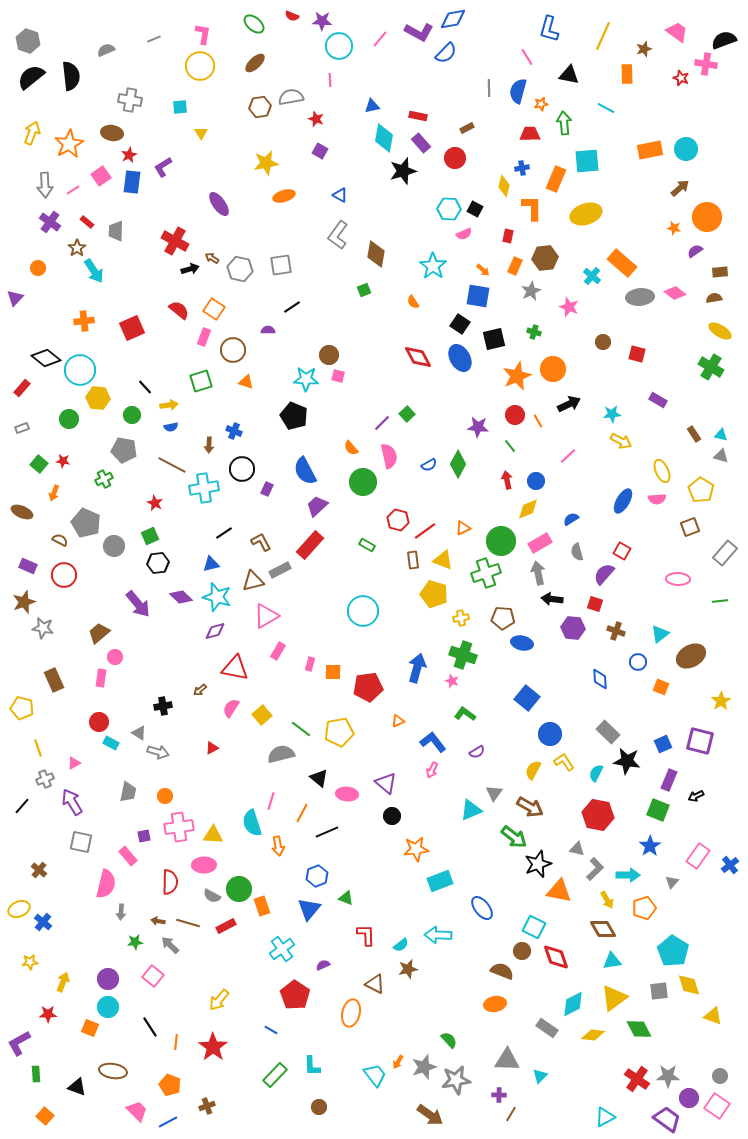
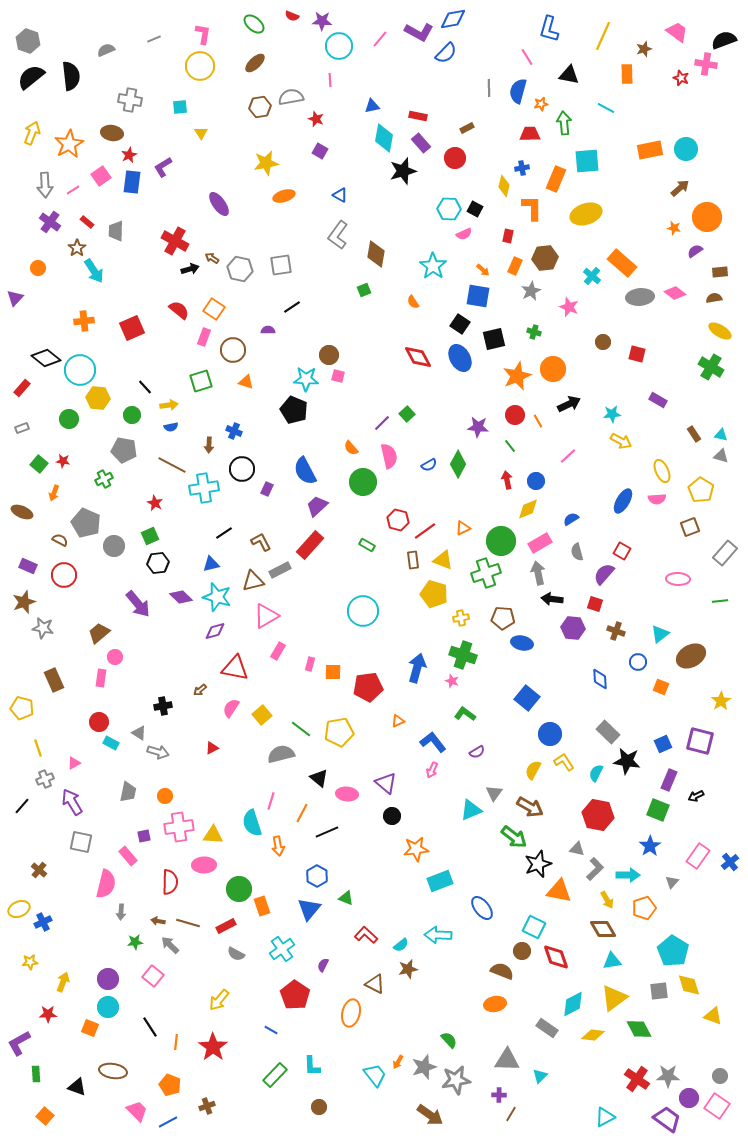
black pentagon at (294, 416): moved 6 px up
blue cross at (730, 865): moved 3 px up
blue hexagon at (317, 876): rotated 10 degrees counterclockwise
gray semicircle at (212, 896): moved 24 px right, 58 px down
blue cross at (43, 922): rotated 24 degrees clockwise
red L-shape at (366, 935): rotated 45 degrees counterclockwise
purple semicircle at (323, 965): rotated 40 degrees counterclockwise
